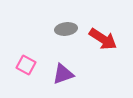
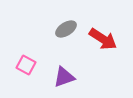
gray ellipse: rotated 25 degrees counterclockwise
purple triangle: moved 1 px right, 3 px down
